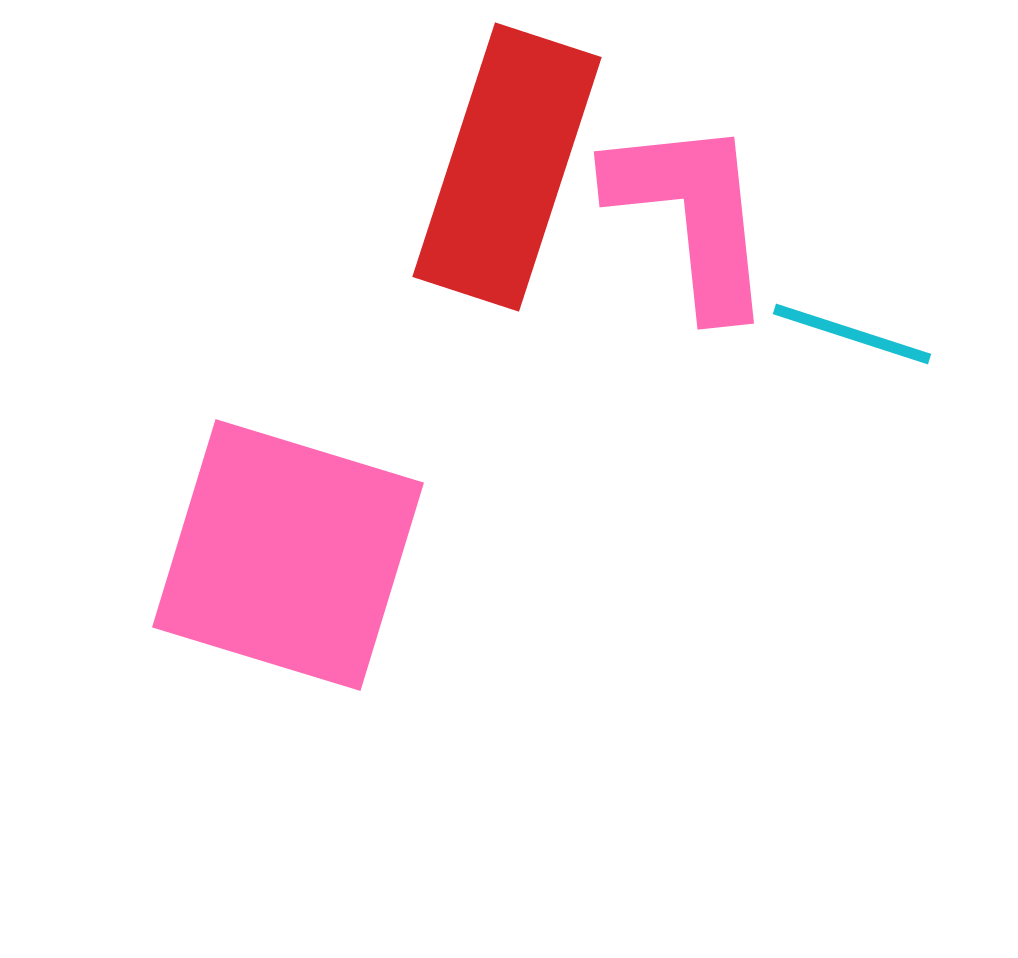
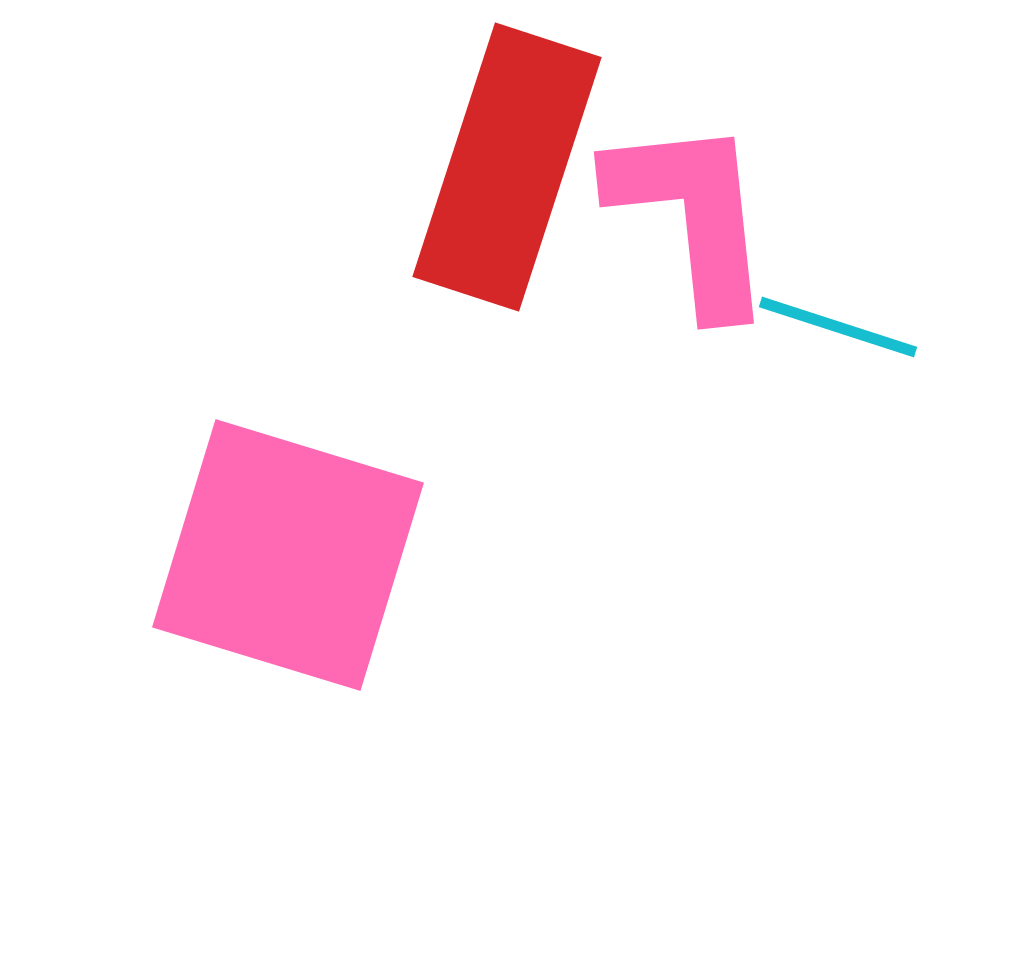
cyan line: moved 14 px left, 7 px up
